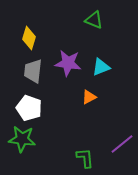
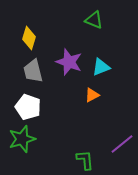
purple star: moved 1 px right, 1 px up; rotated 12 degrees clockwise
gray trapezoid: rotated 20 degrees counterclockwise
orange triangle: moved 3 px right, 2 px up
white pentagon: moved 1 px left, 1 px up
green star: rotated 24 degrees counterclockwise
green L-shape: moved 2 px down
